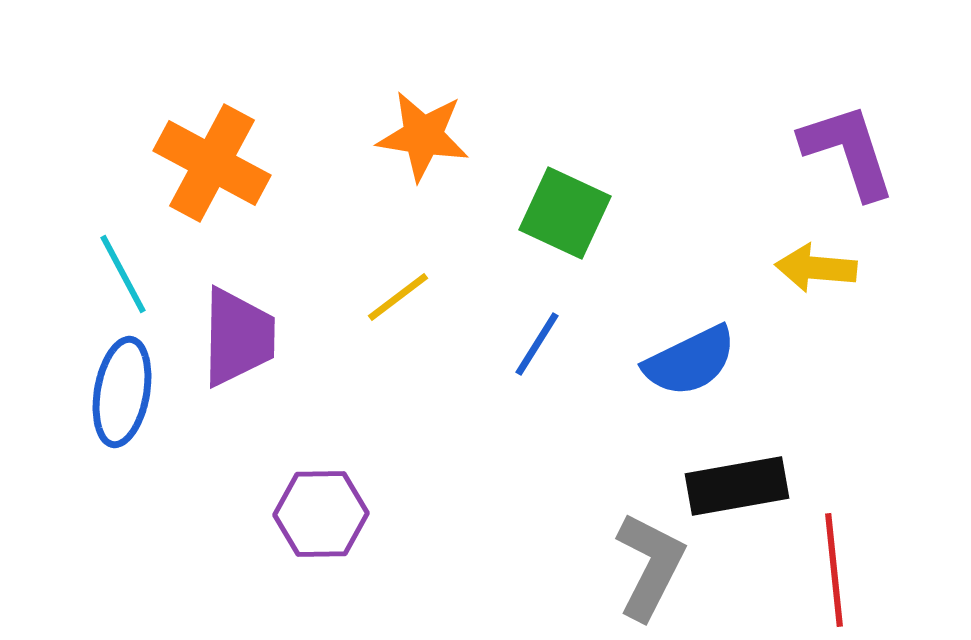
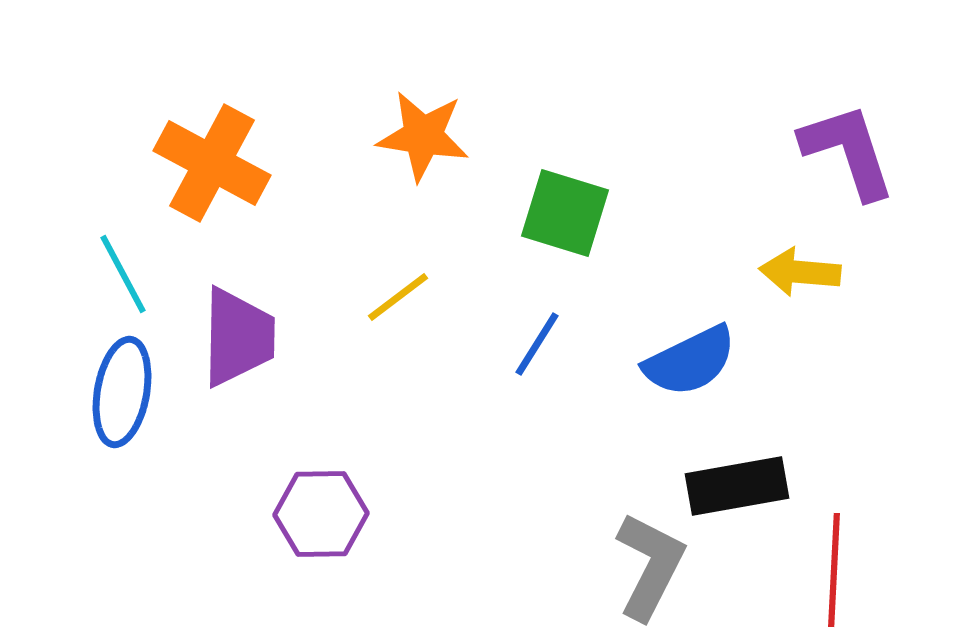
green square: rotated 8 degrees counterclockwise
yellow arrow: moved 16 px left, 4 px down
red line: rotated 9 degrees clockwise
